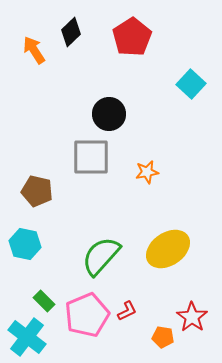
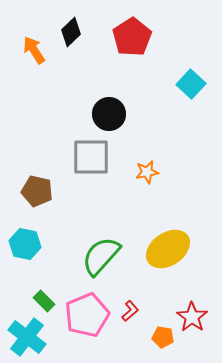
red L-shape: moved 3 px right; rotated 15 degrees counterclockwise
